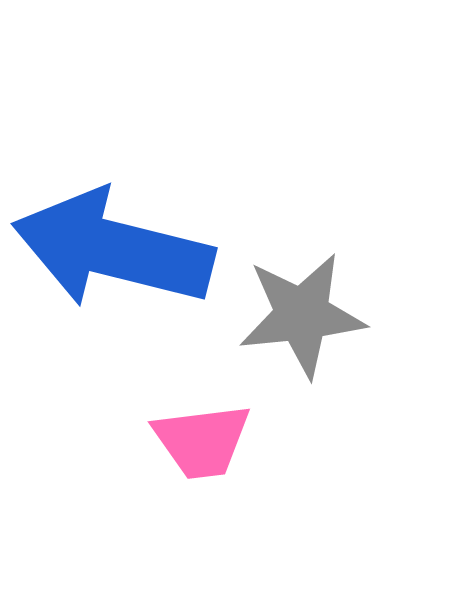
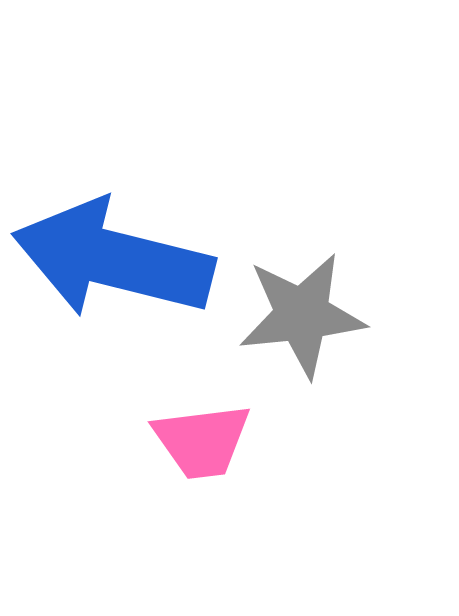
blue arrow: moved 10 px down
